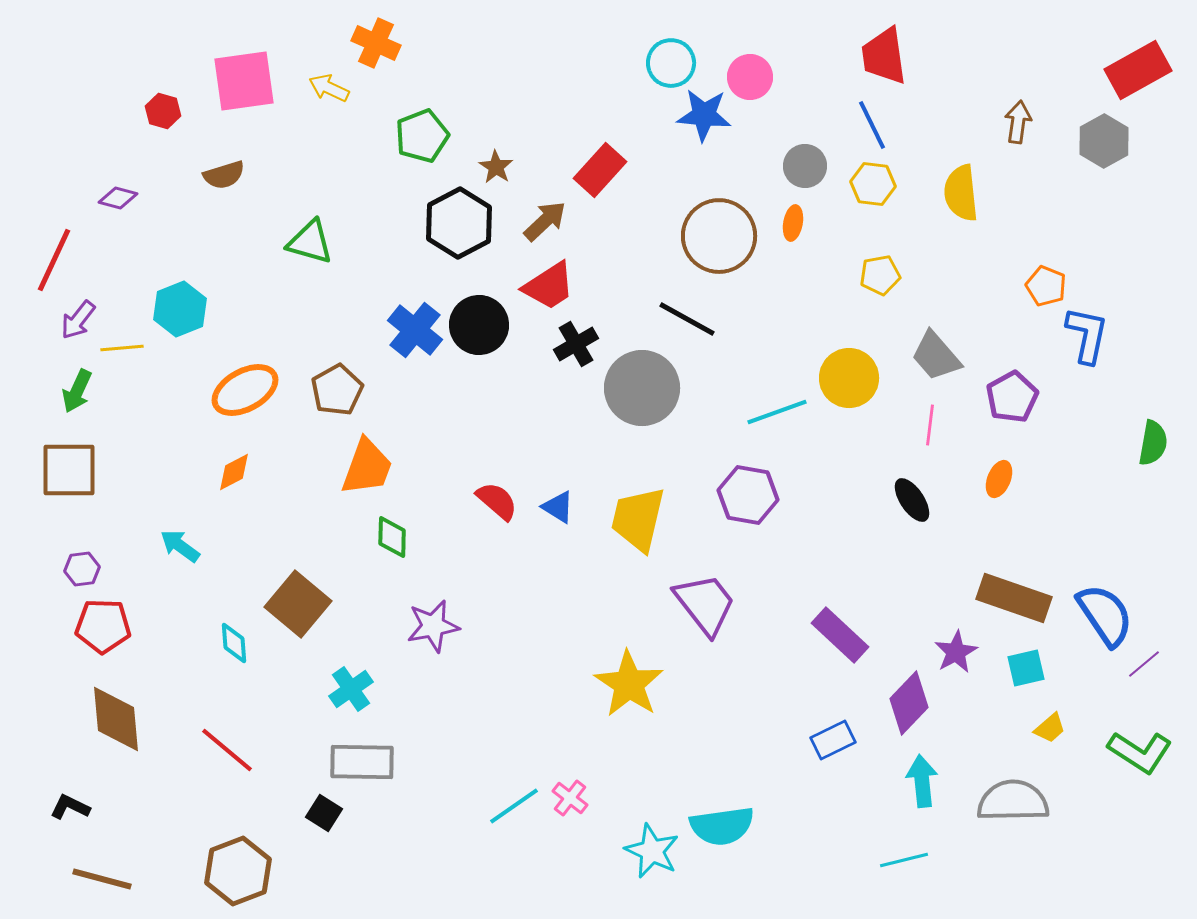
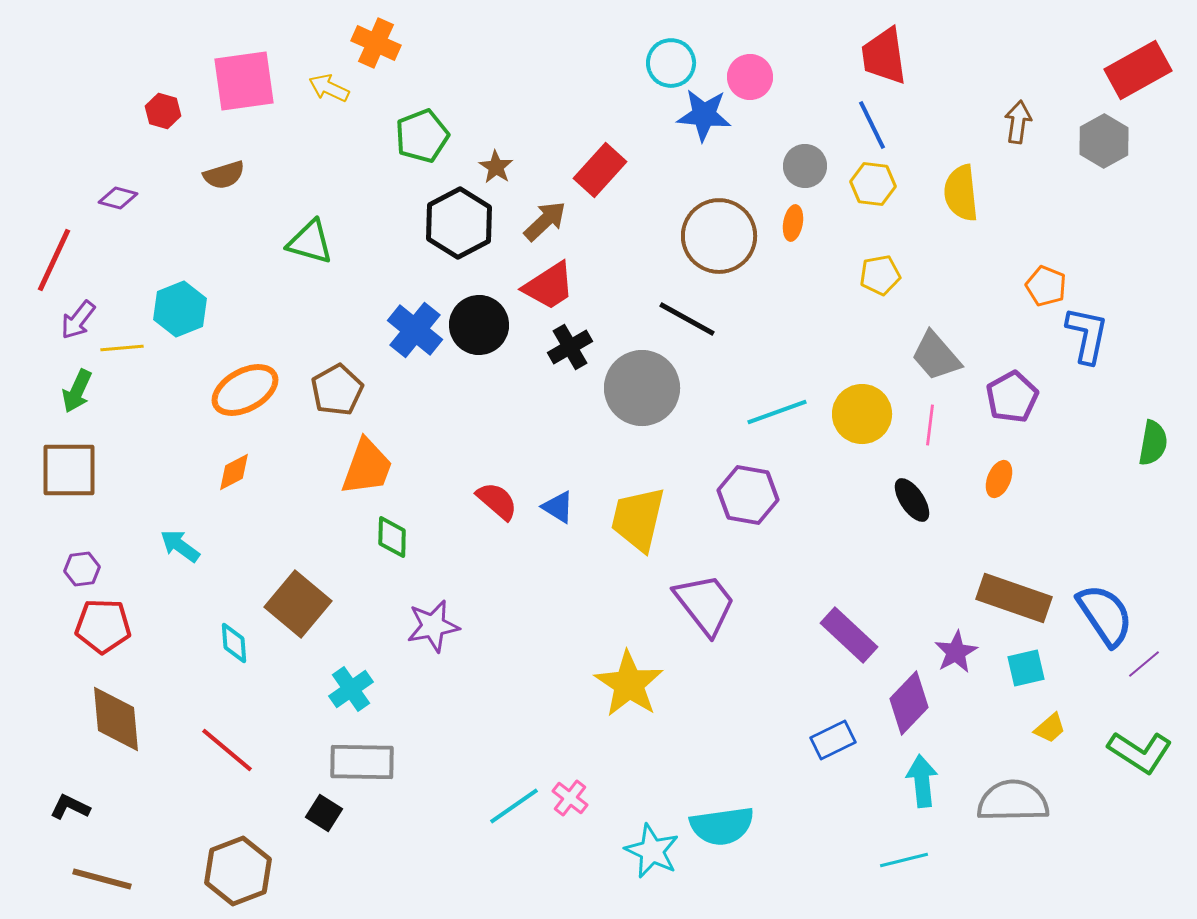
black cross at (576, 344): moved 6 px left, 3 px down
yellow circle at (849, 378): moved 13 px right, 36 px down
purple rectangle at (840, 635): moved 9 px right
